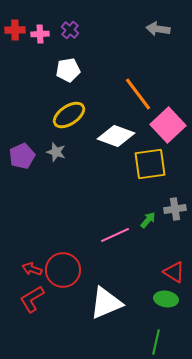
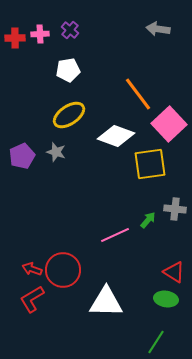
red cross: moved 8 px down
pink square: moved 1 px right, 1 px up
gray cross: rotated 15 degrees clockwise
white triangle: moved 1 px up; rotated 24 degrees clockwise
green line: rotated 20 degrees clockwise
